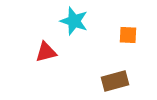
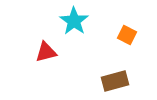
cyan star: rotated 16 degrees clockwise
orange square: moved 1 px left; rotated 24 degrees clockwise
